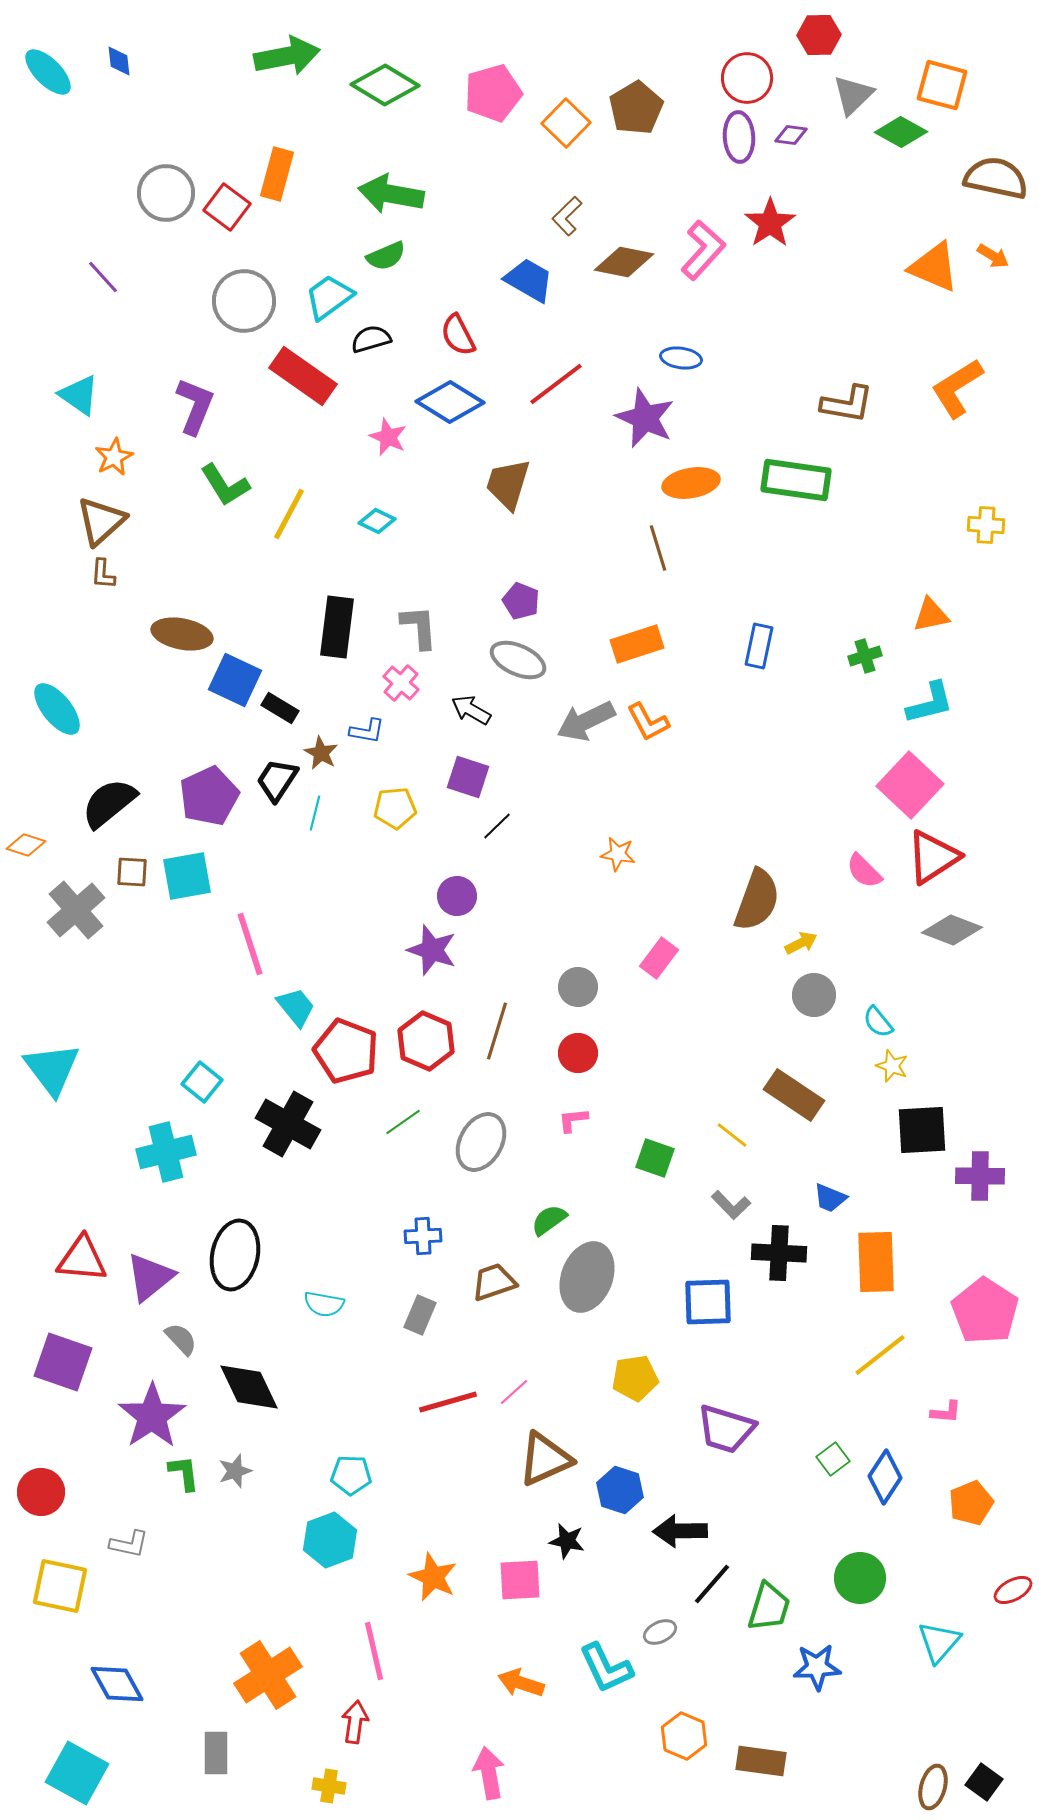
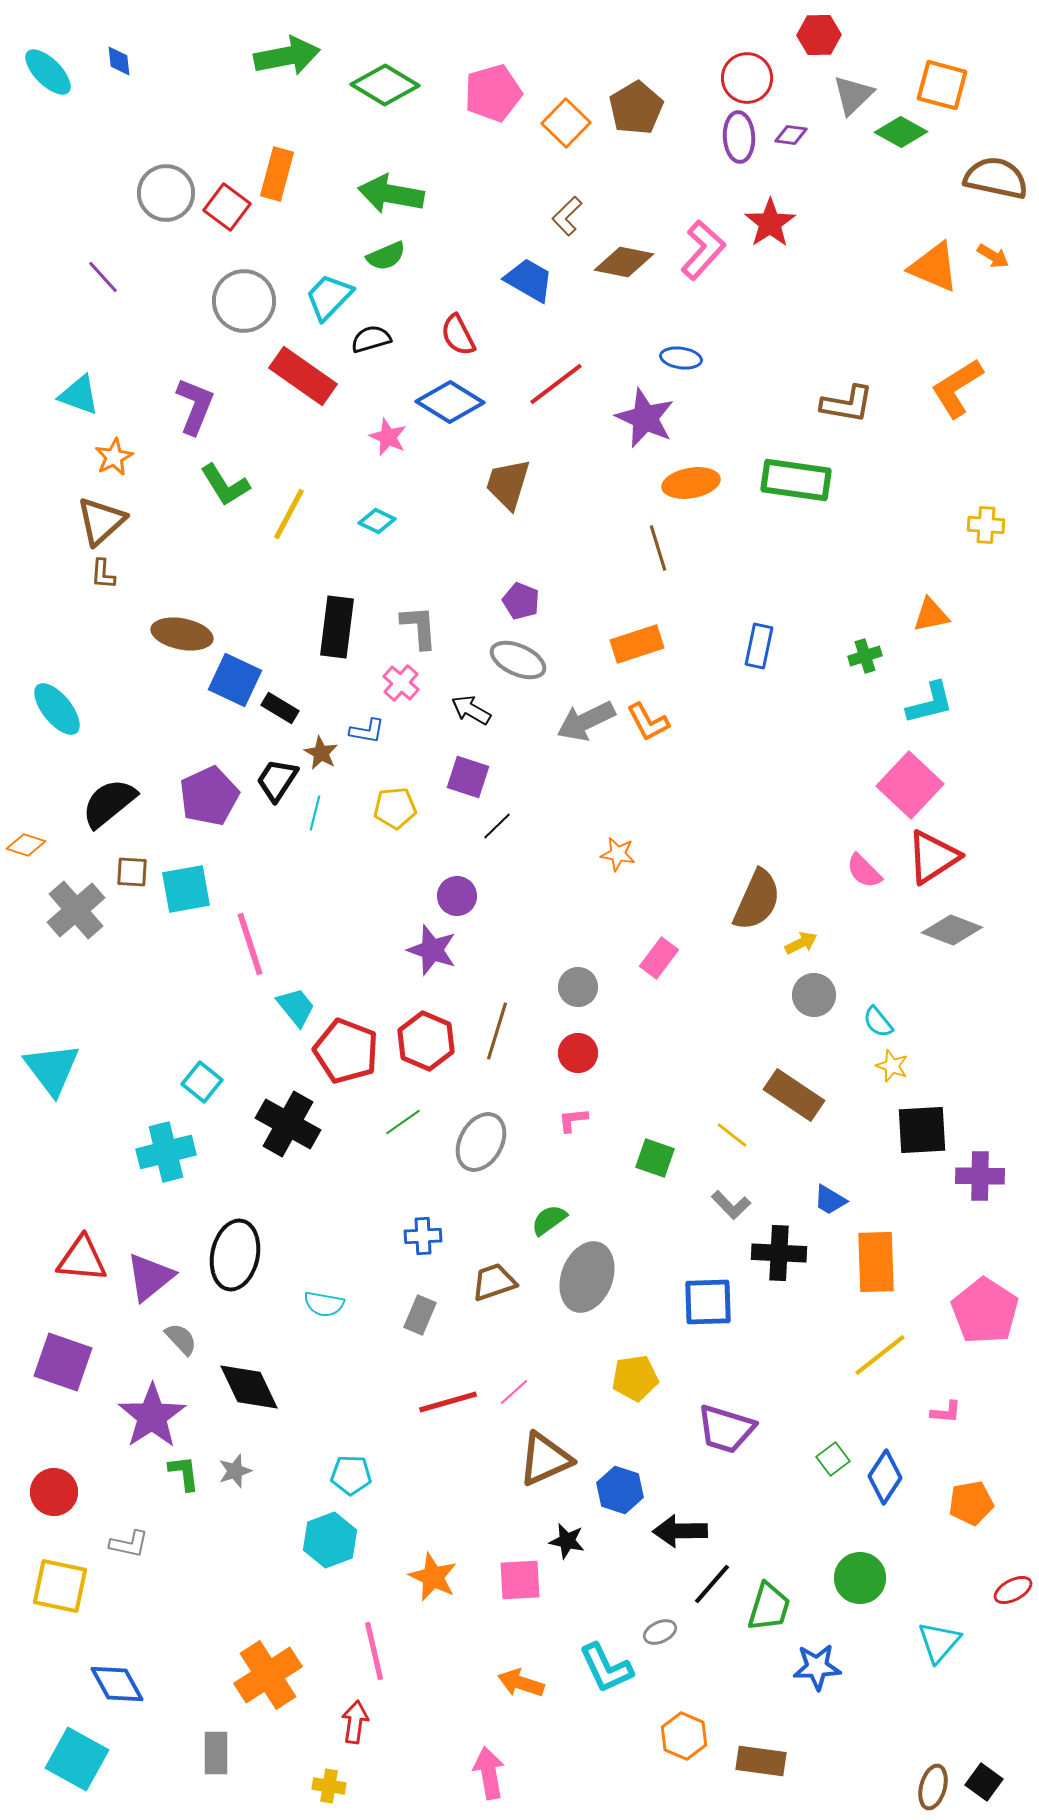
cyan trapezoid at (329, 297): rotated 10 degrees counterclockwise
cyan triangle at (79, 395): rotated 15 degrees counterclockwise
cyan square at (187, 876): moved 1 px left, 13 px down
brown semicircle at (757, 900): rotated 4 degrees clockwise
blue trapezoid at (830, 1198): moved 2 px down; rotated 9 degrees clockwise
red circle at (41, 1492): moved 13 px right
orange pentagon at (971, 1503): rotated 12 degrees clockwise
cyan square at (77, 1773): moved 14 px up
